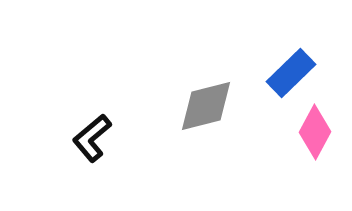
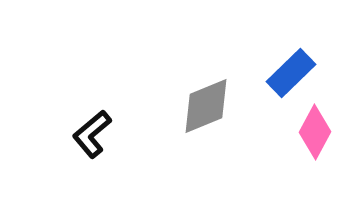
gray diamond: rotated 8 degrees counterclockwise
black L-shape: moved 4 px up
